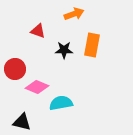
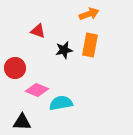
orange arrow: moved 15 px right
orange rectangle: moved 2 px left
black star: rotated 12 degrees counterclockwise
red circle: moved 1 px up
pink diamond: moved 3 px down
black triangle: rotated 12 degrees counterclockwise
